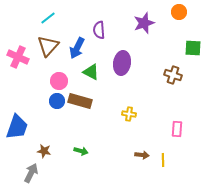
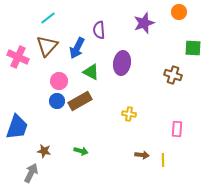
brown triangle: moved 1 px left
brown rectangle: rotated 45 degrees counterclockwise
